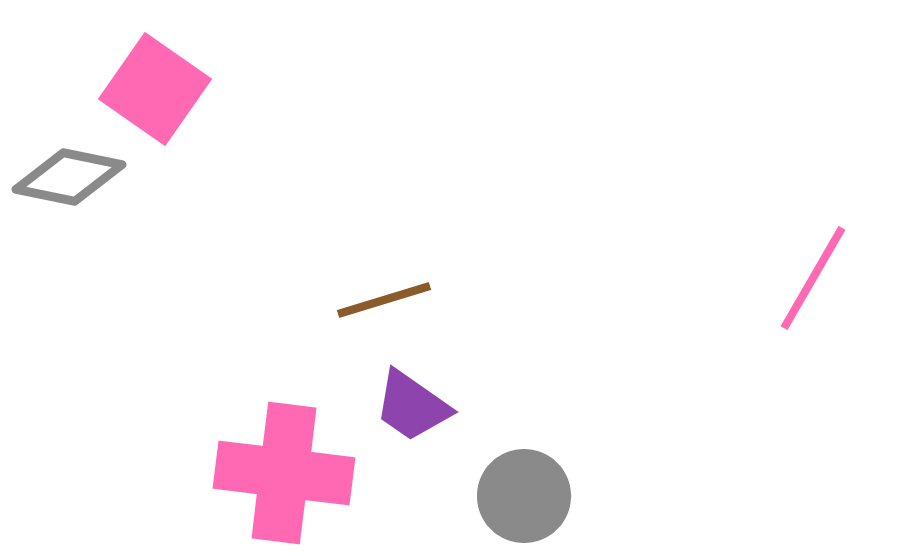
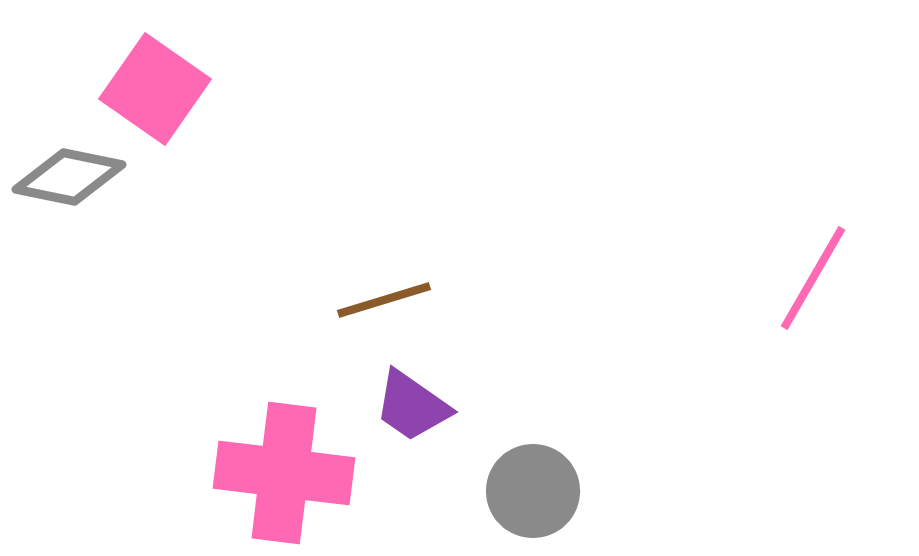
gray circle: moved 9 px right, 5 px up
